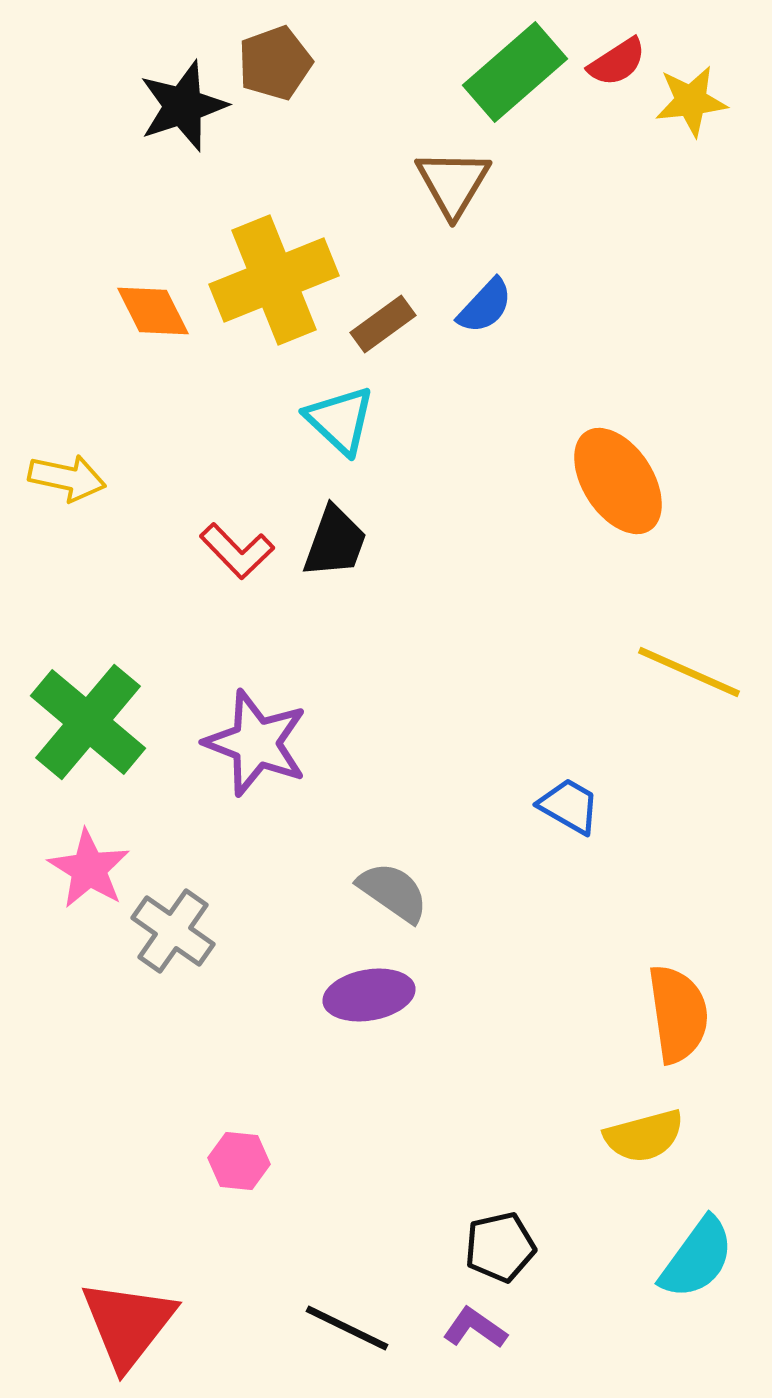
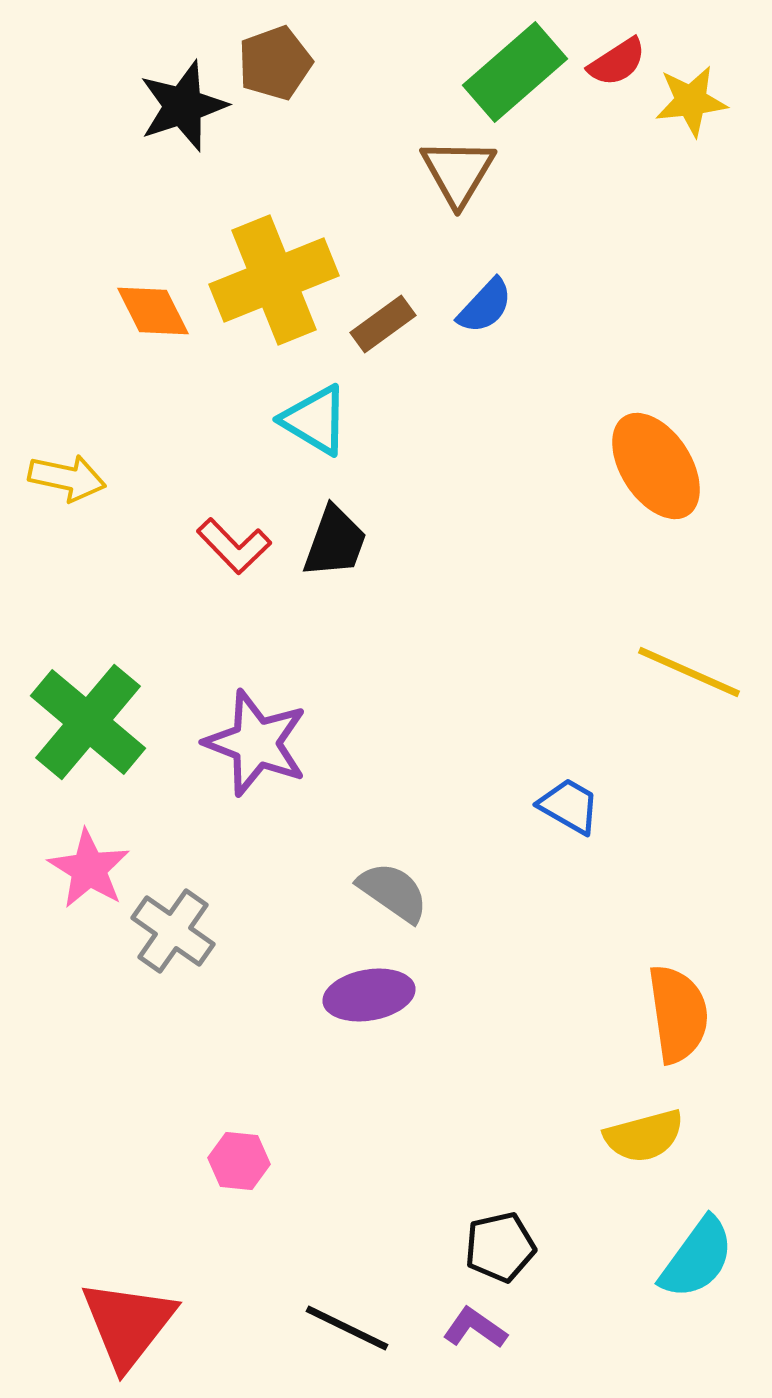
brown triangle: moved 5 px right, 11 px up
cyan triangle: moved 25 px left; rotated 12 degrees counterclockwise
orange ellipse: moved 38 px right, 15 px up
red L-shape: moved 3 px left, 5 px up
